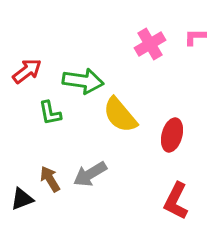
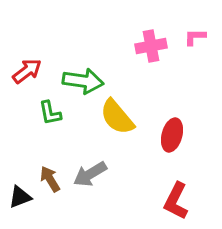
pink cross: moved 1 px right, 2 px down; rotated 20 degrees clockwise
yellow semicircle: moved 3 px left, 2 px down
black triangle: moved 2 px left, 2 px up
